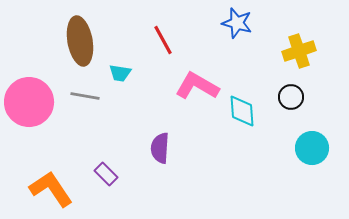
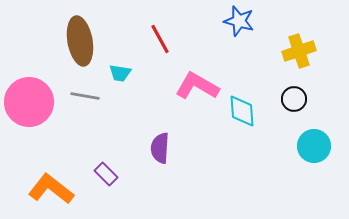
blue star: moved 2 px right, 2 px up
red line: moved 3 px left, 1 px up
black circle: moved 3 px right, 2 px down
cyan circle: moved 2 px right, 2 px up
orange L-shape: rotated 18 degrees counterclockwise
